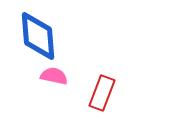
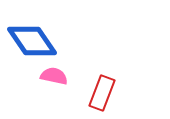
blue diamond: moved 6 px left, 5 px down; rotated 30 degrees counterclockwise
